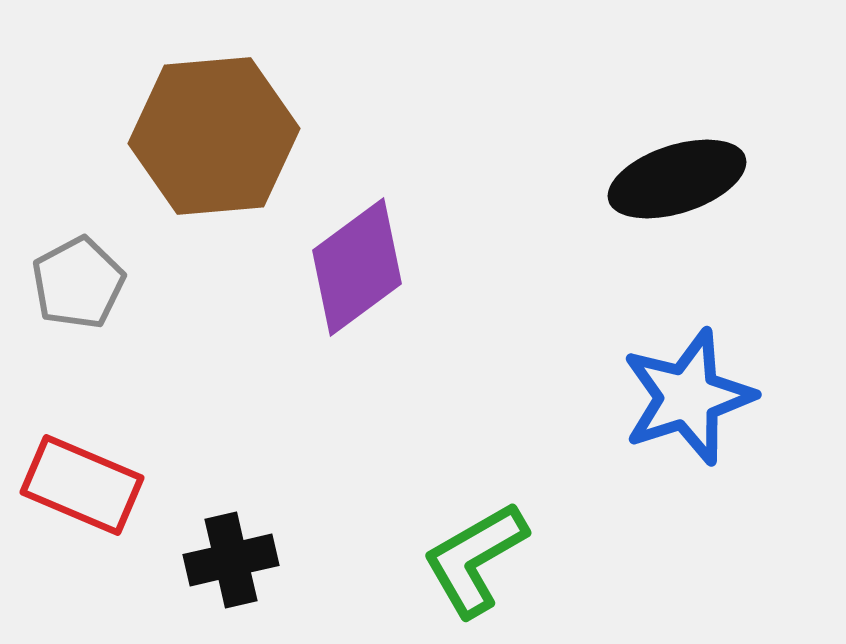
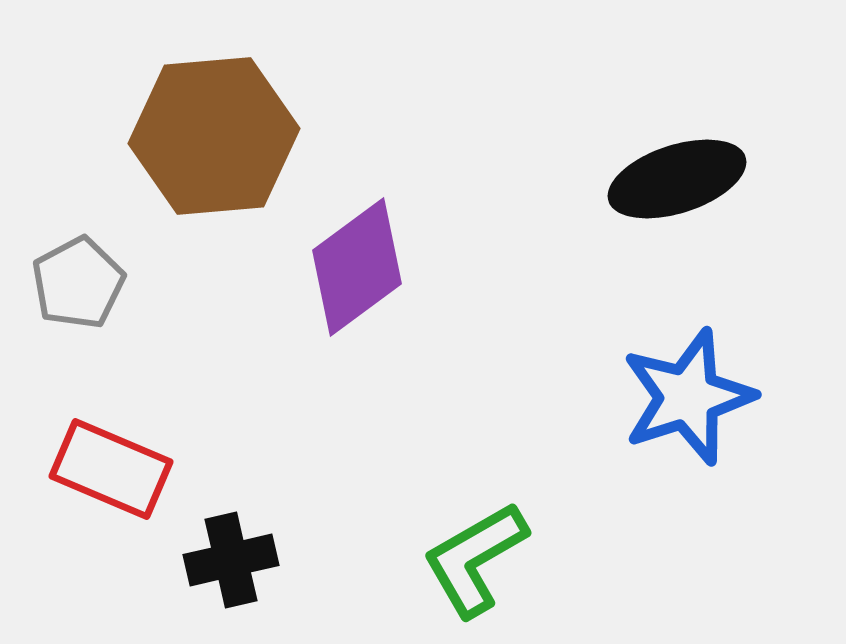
red rectangle: moved 29 px right, 16 px up
